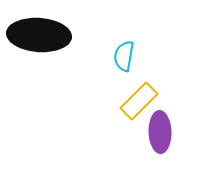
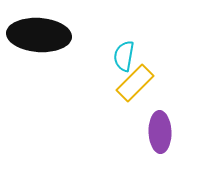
yellow rectangle: moved 4 px left, 18 px up
